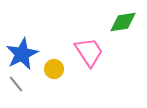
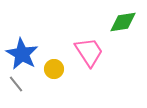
blue star: rotated 16 degrees counterclockwise
